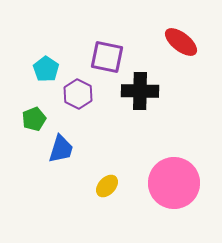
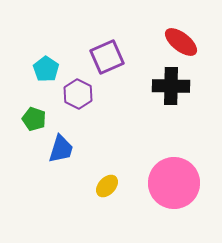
purple square: rotated 36 degrees counterclockwise
black cross: moved 31 px right, 5 px up
green pentagon: rotated 30 degrees counterclockwise
